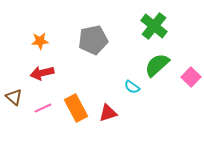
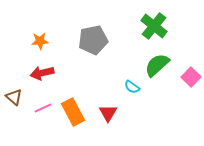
orange rectangle: moved 3 px left, 4 px down
red triangle: rotated 42 degrees counterclockwise
